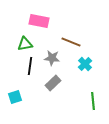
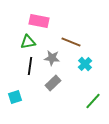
green triangle: moved 3 px right, 2 px up
green line: rotated 48 degrees clockwise
